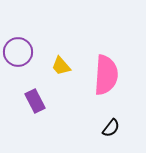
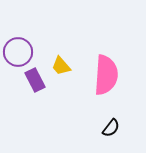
purple rectangle: moved 21 px up
